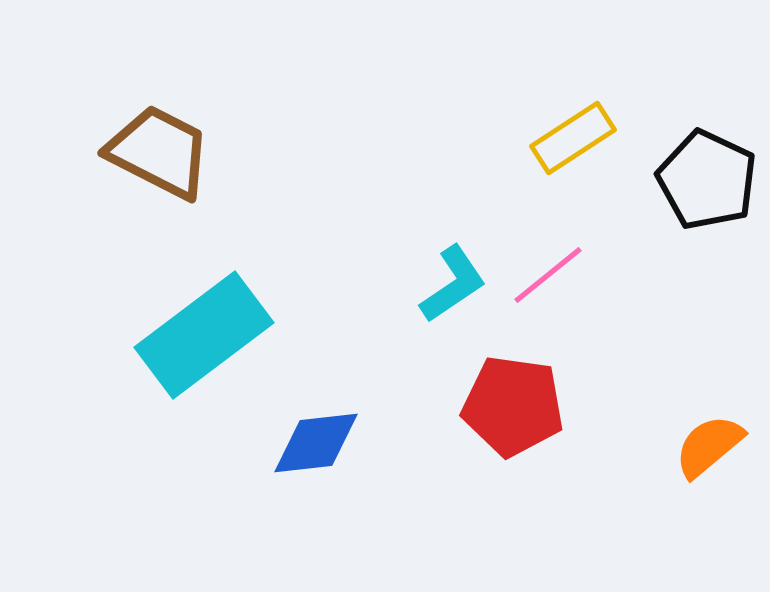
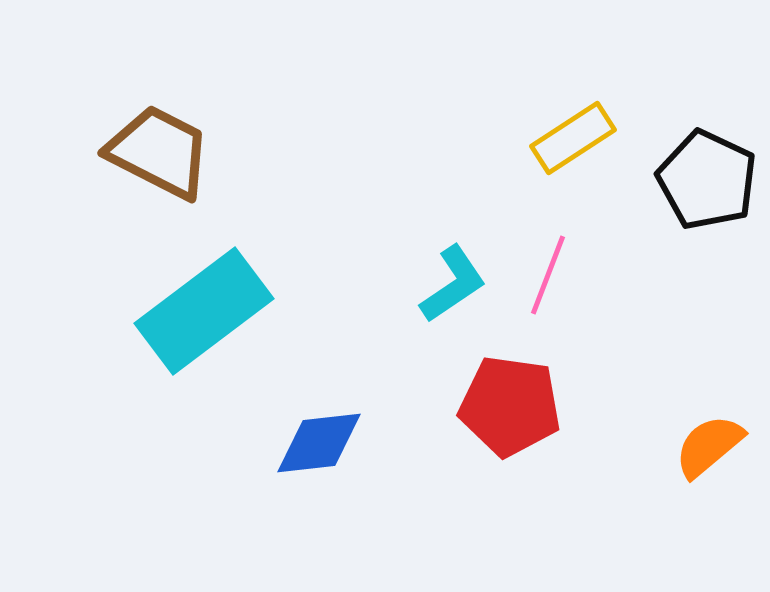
pink line: rotated 30 degrees counterclockwise
cyan rectangle: moved 24 px up
red pentagon: moved 3 px left
blue diamond: moved 3 px right
